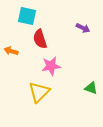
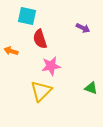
yellow triangle: moved 2 px right, 1 px up
